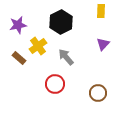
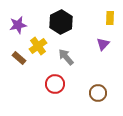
yellow rectangle: moved 9 px right, 7 px down
